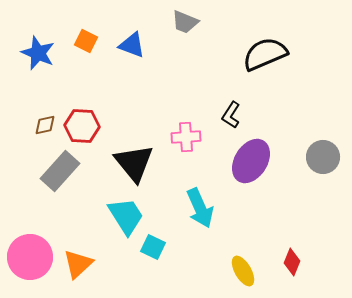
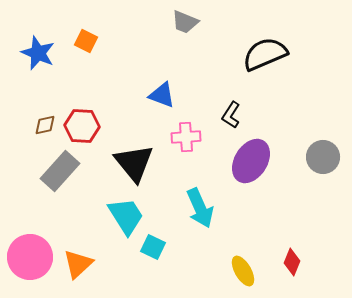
blue triangle: moved 30 px right, 50 px down
